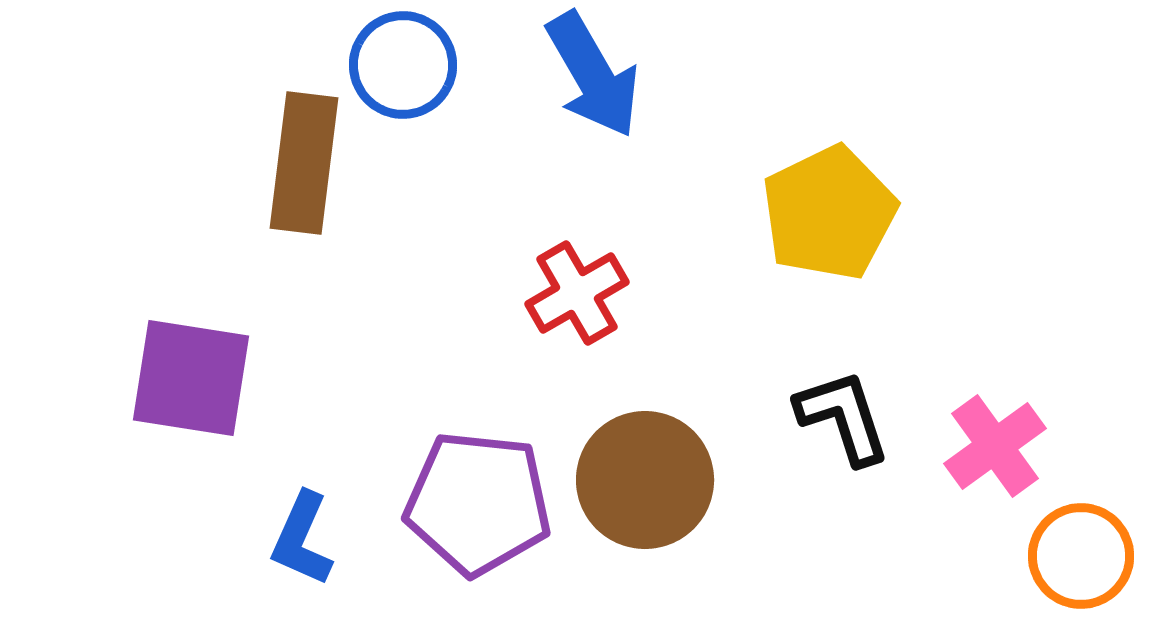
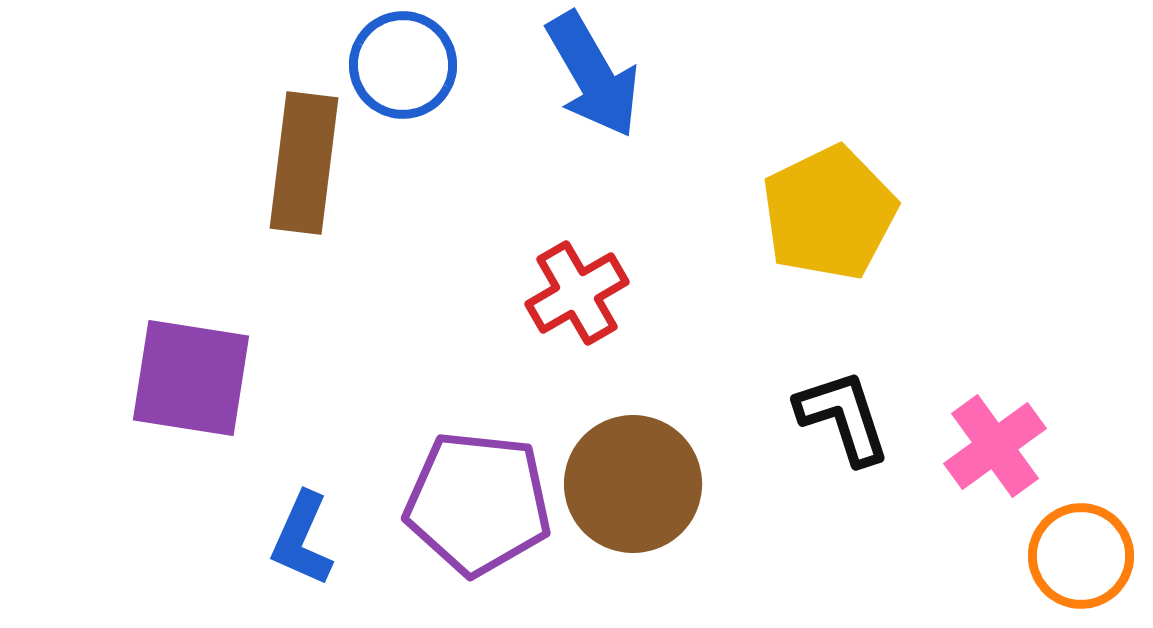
brown circle: moved 12 px left, 4 px down
